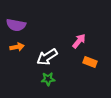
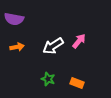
purple semicircle: moved 2 px left, 6 px up
white arrow: moved 6 px right, 11 px up
orange rectangle: moved 13 px left, 21 px down
green star: rotated 24 degrees clockwise
